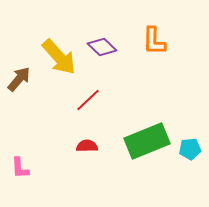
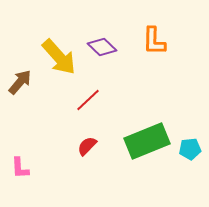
brown arrow: moved 1 px right, 3 px down
red semicircle: rotated 45 degrees counterclockwise
